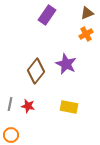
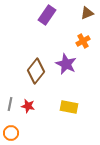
orange cross: moved 3 px left, 7 px down
orange circle: moved 2 px up
